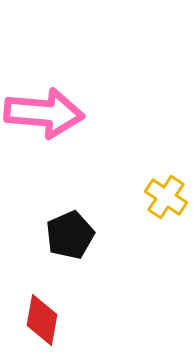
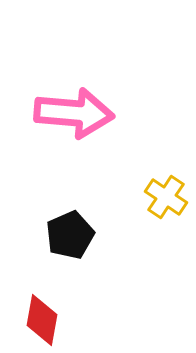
pink arrow: moved 30 px right
